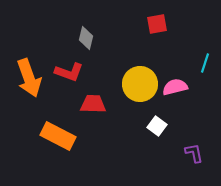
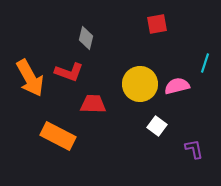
orange arrow: moved 1 px right; rotated 9 degrees counterclockwise
pink semicircle: moved 2 px right, 1 px up
purple L-shape: moved 4 px up
